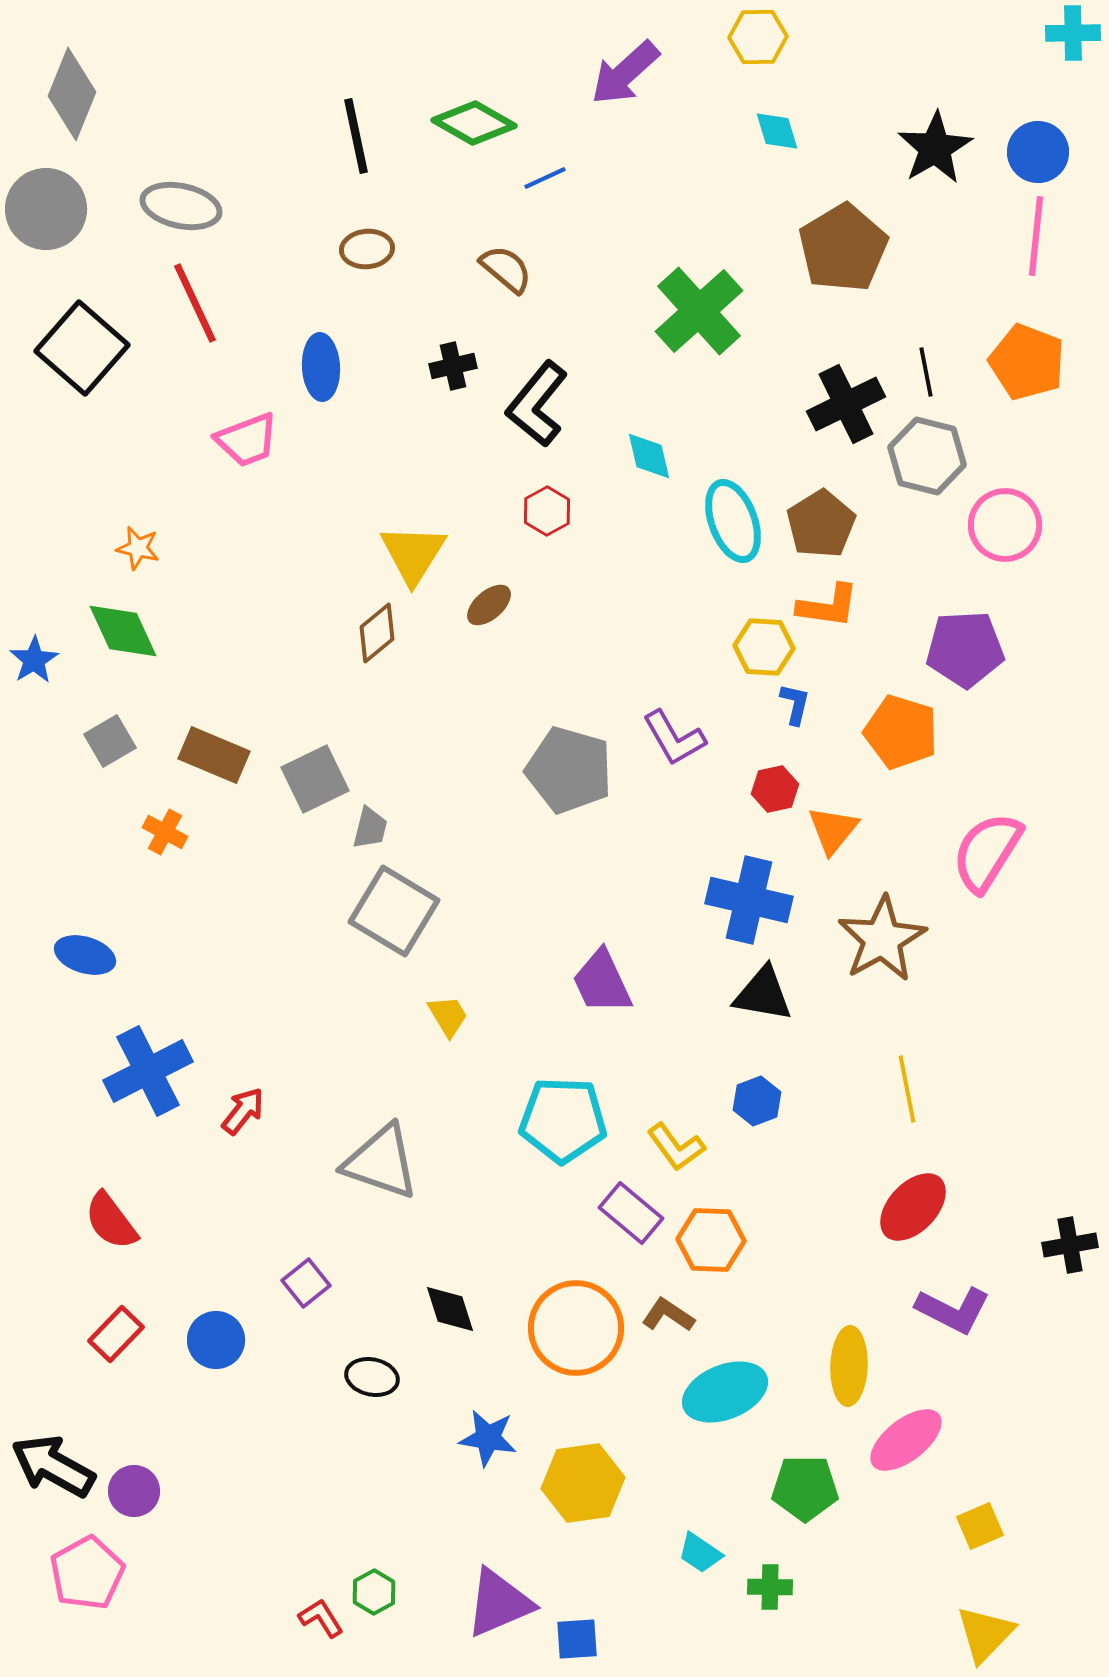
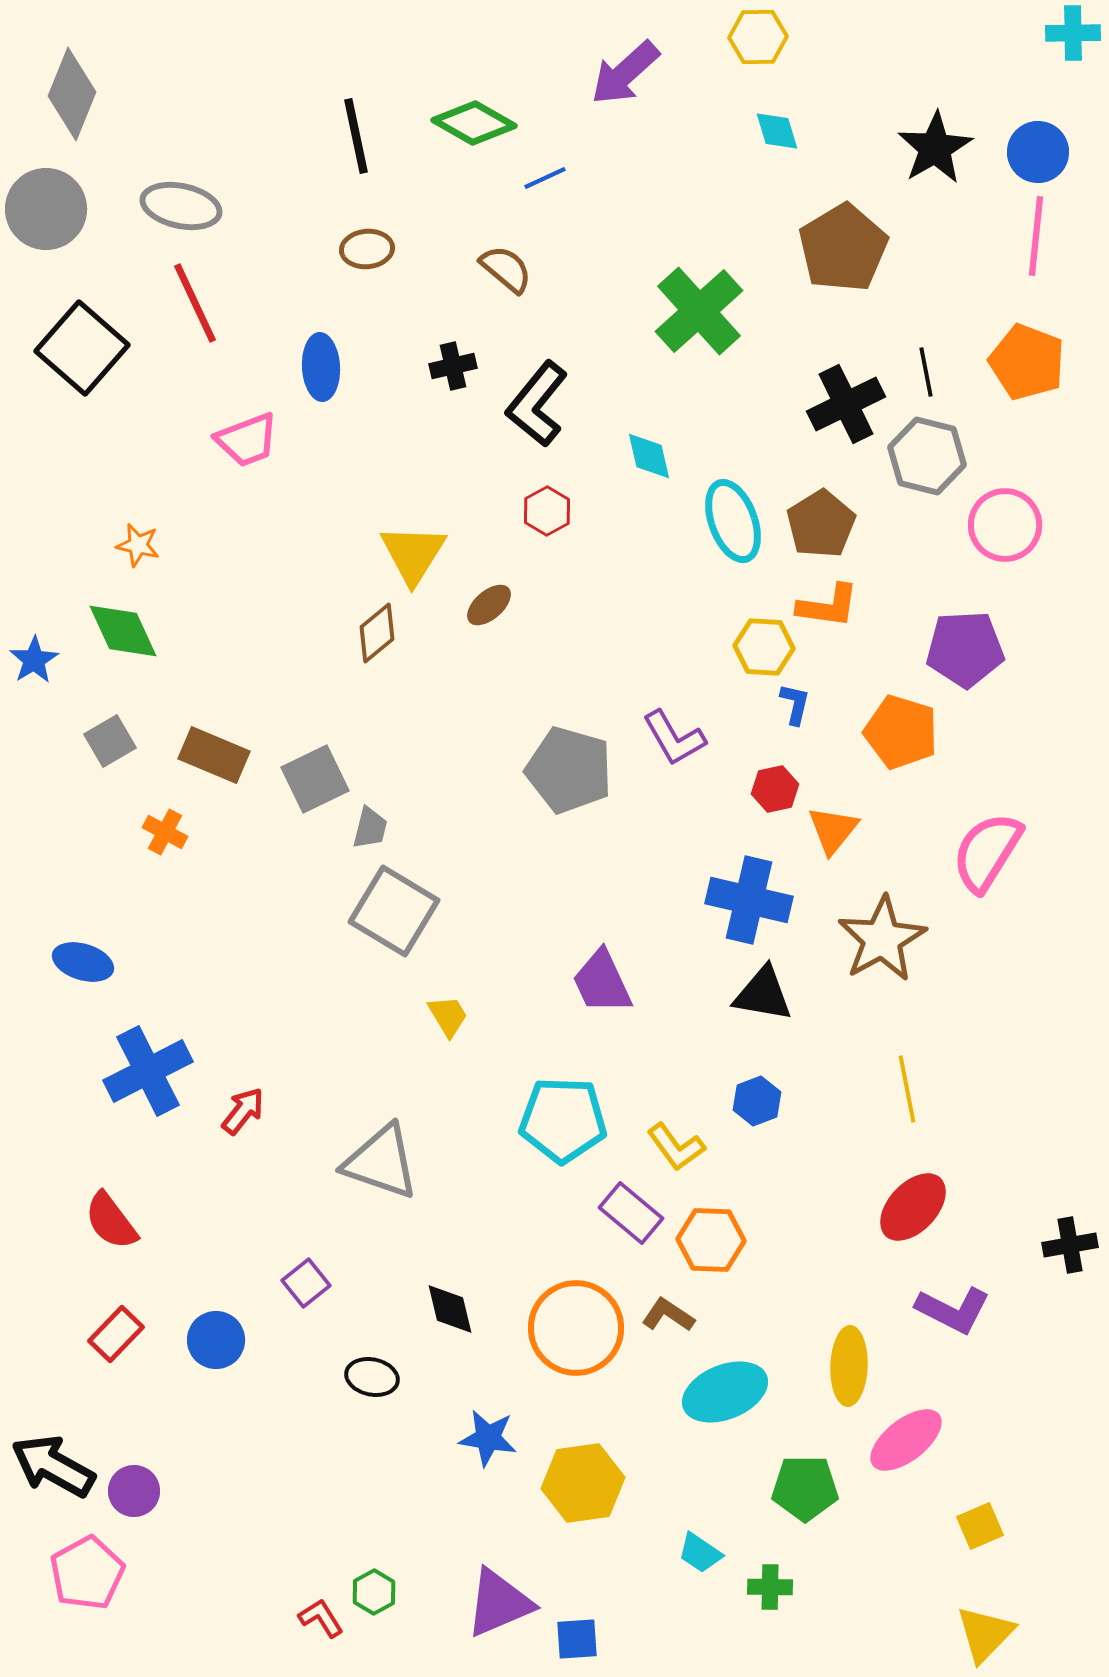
orange star at (138, 548): moved 3 px up
blue ellipse at (85, 955): moved 2 px left, 7 px down
black diamond at (450, 1309): rotated 4 degrees clockwise
